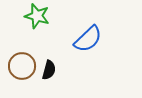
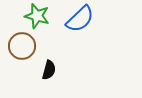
blue semicircle: moved 8 px left, 20 px up
brown circle: moved 20 px up
